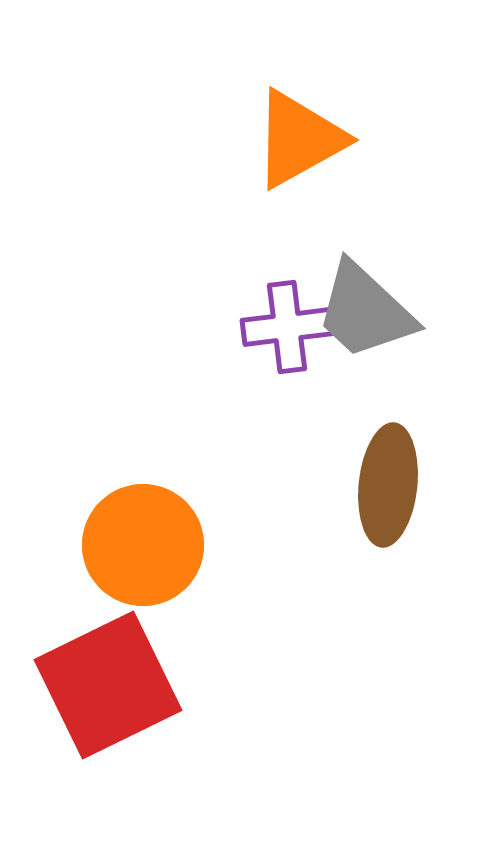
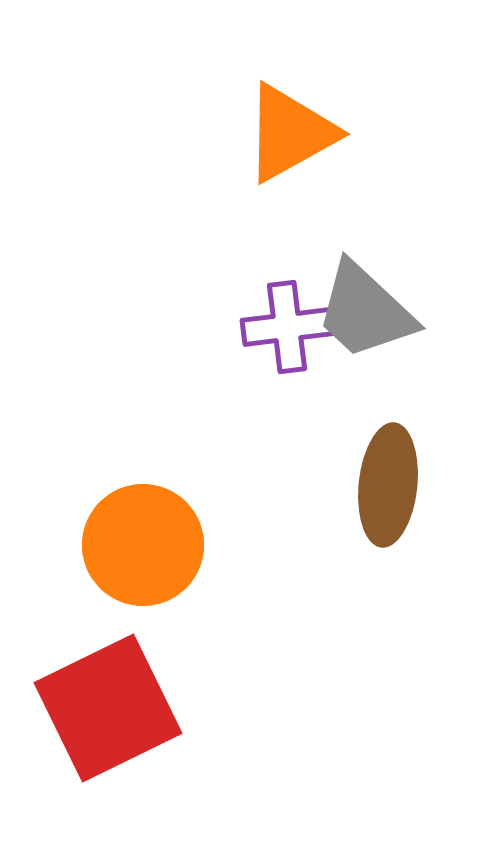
orange triangle: moved 9 px left, 6 px up
red square: moved 23 px down
